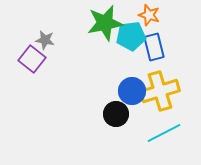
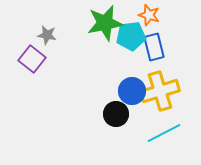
gray star: moved 2 px right, 5 px up
